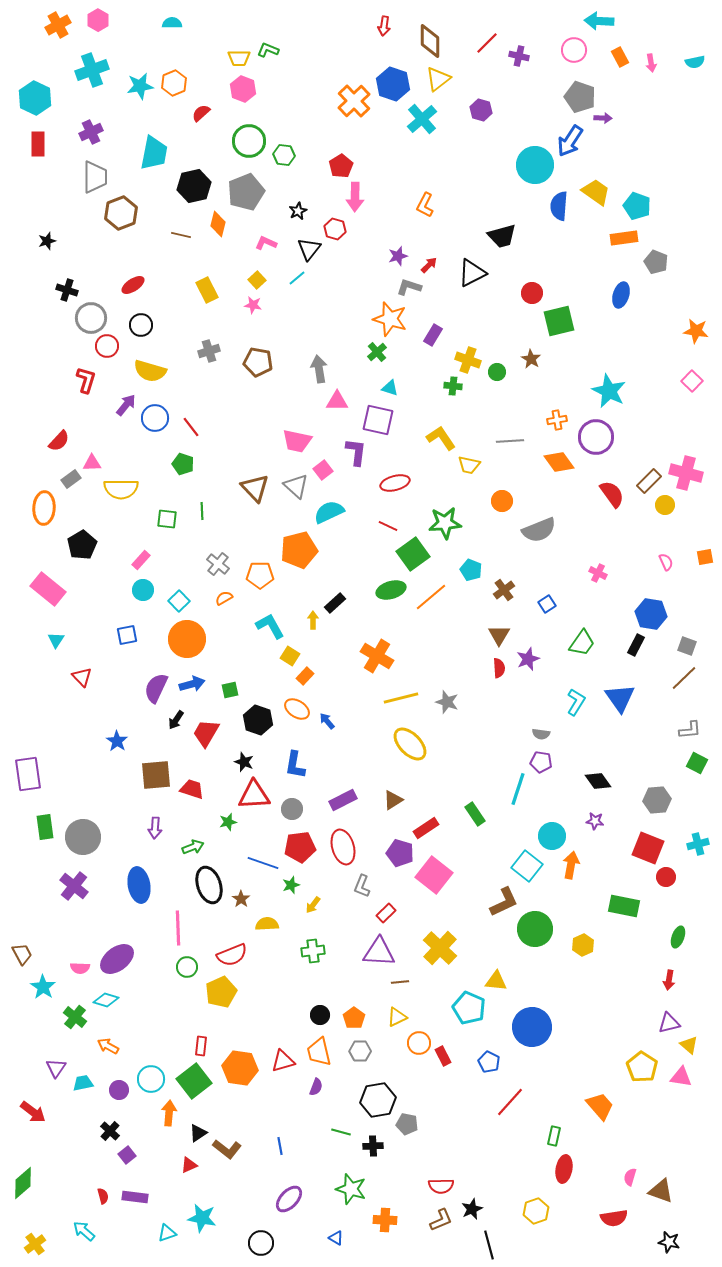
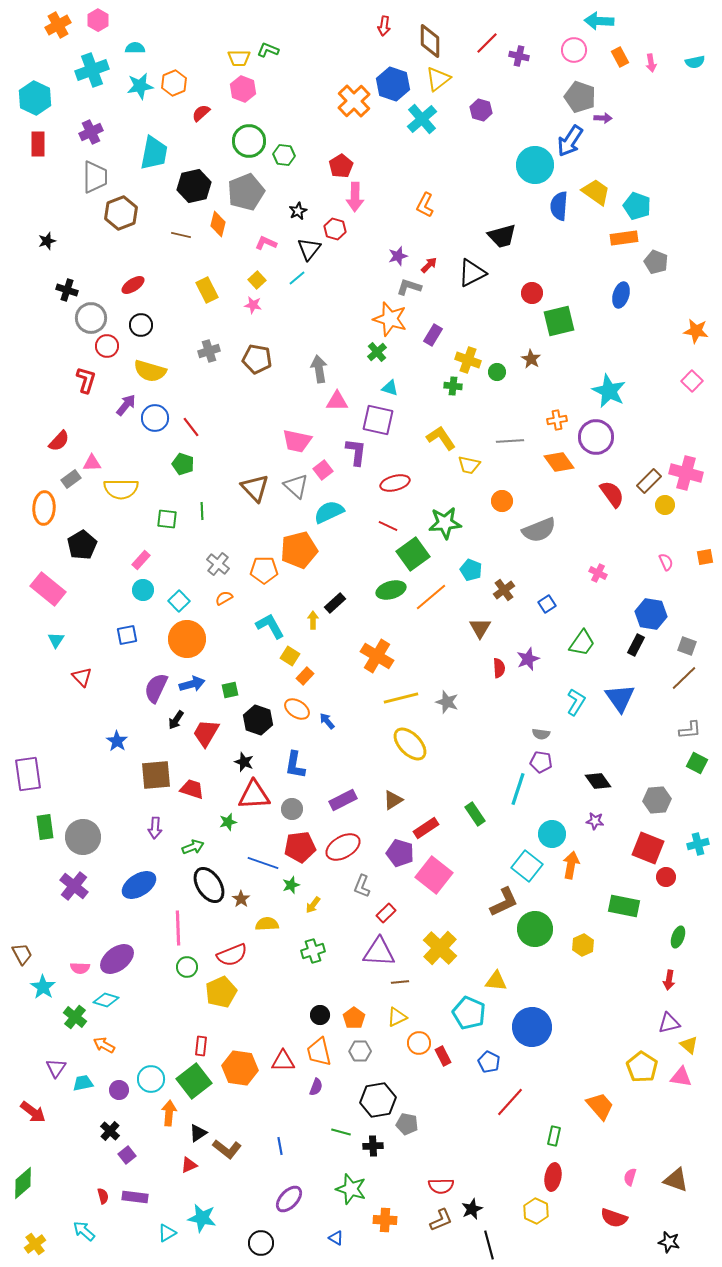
cyan semicircle at (172, 23): moved 37 px left, 25 px down
brown pentagon at (258, 362): moved 1 px left, 3 px up
orange pentagon at (260, 575): moved 4 px right, 5 px up
brown triangle at (499, 635): moved 19 px left, 7 px up
cyan circle at (552, 836): moved 2 px up
red ellipse at (343, 847): rotated 76 degrees clockwise
blue ellipse at (139, 885): rotated 68 degrees clockwise
black ellipse at (209, 885): rotated 15 degrees counterclockwise
green cross at (313, 951): rotated 10 degrees counterclockwise
cyan pentagon at (469, 1008): moved 5 px down
orange arrow at (108, 1046): moved 4 px left, 1 px up
red triangle at (283, 1061): rotated 15 degrees clockwise
red ellipse at (564, 1169): moved 11 px left, 8 px down
brown triangle at (661, 1191): moved 15 px right, 11 px up
yellow hexagon at (536, 1211): rotated 15 degrees counterclockwise
red semicircle at (614, 1218): rotated 28 degrees clockwise
cyan triangle at (167, 1233): rotated 12 degrees counterclockwise
